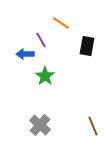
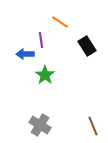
orange line: moved 1 px left, 1 px up
purple line: rotated 21 degrees clockwise
black rectangle: rotated 42 degrees counterclockwise
green star: moved 1 px up
gray cross: rotated 10 degrees counterclockwise
